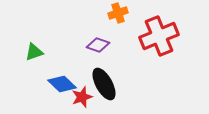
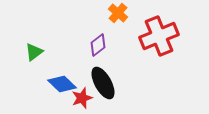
orange cross: rotated 30 degrees counterclockwise
purple diamond: rotated 55 degrees counterclockwise
green triangle: rotated 18 degrees counterclockwise
black ellipse: moved 1 px left, 1 px up
red star: moved 1 px down
